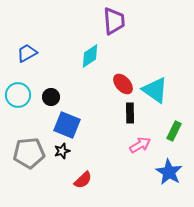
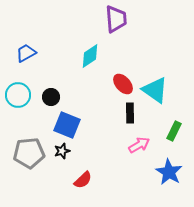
purple trapezoid: moved 2 px right, 2 px up
blue trapezoid: moved 1 px left
pink arrow: moved 1 px left
